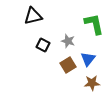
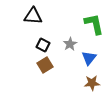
black triangle: rotated 18 degrees clockwise
gray star: moved 2 px right, 3 px down; rotated 24 degrees clockwise
blue triangle: moved 1 px right, 1 px up
brown square: moved 23 px left
